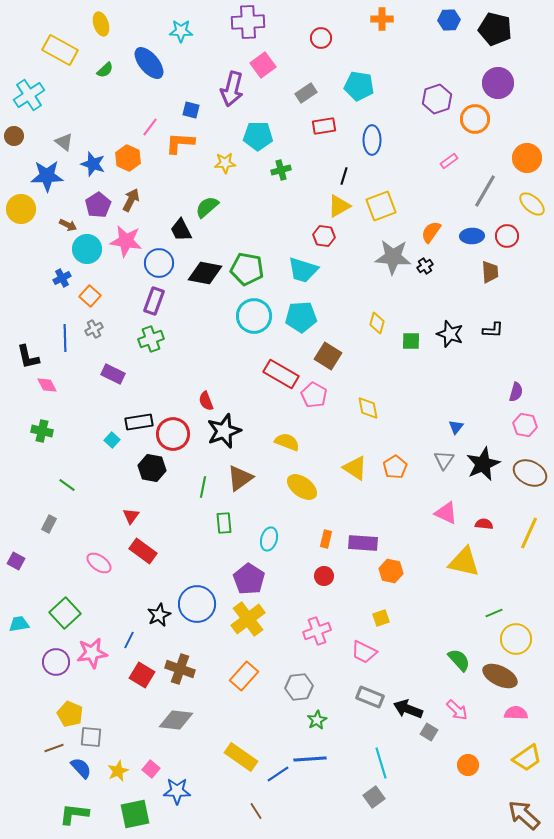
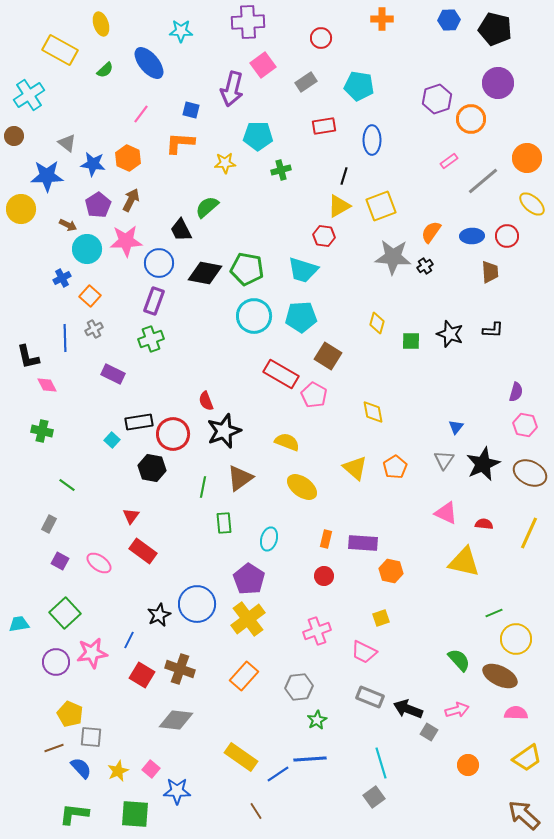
gray rectangle at (306, 93): moved 11 px up
orange circle at (475, 119): moved 4 px left
pink line at (150, 127): moved 9 px left, 13 px up
gray triangle at (64, 142): moved 3 px right, 1 px down
blue star at (93, 164): rotated 10 degrees counterclockwise
gray line at (485, 191): moved 2 px left, 10 px up; rotated 20 degrees clockwise
pink star at (126, 241): rotated 12 degrees counterclockwise
yellow diamond at (368, 408): moved 5 px right, 4 px down
yellow triangle at (355, 468): rotated 8 degrees clockwise
purple square at (16, 561): moved 44 px right
pink arrow at (457, 710): rotated 60 degrees counterclockwise
green square at (135, 814): rotated 16 degrees clockwise
